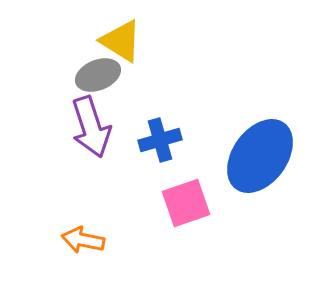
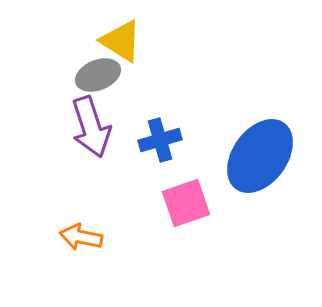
orange arrow: moved 2 px left, 3 px up
